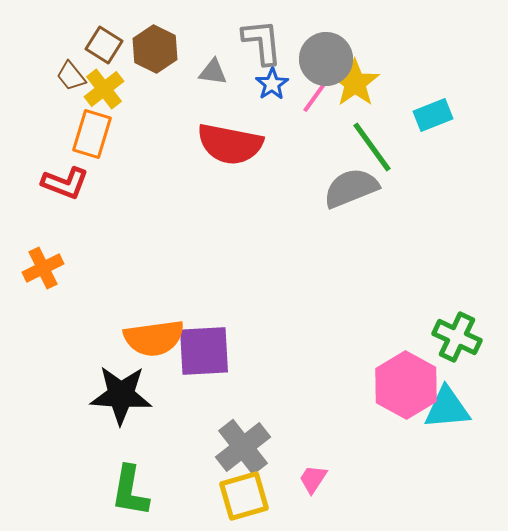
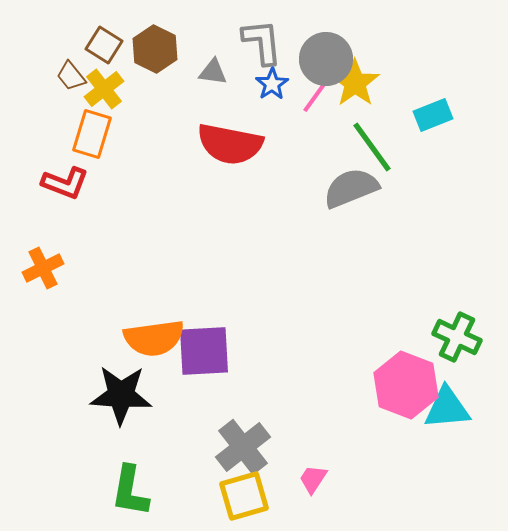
pink hexagon: rotated 8 degrees counterclockwise
